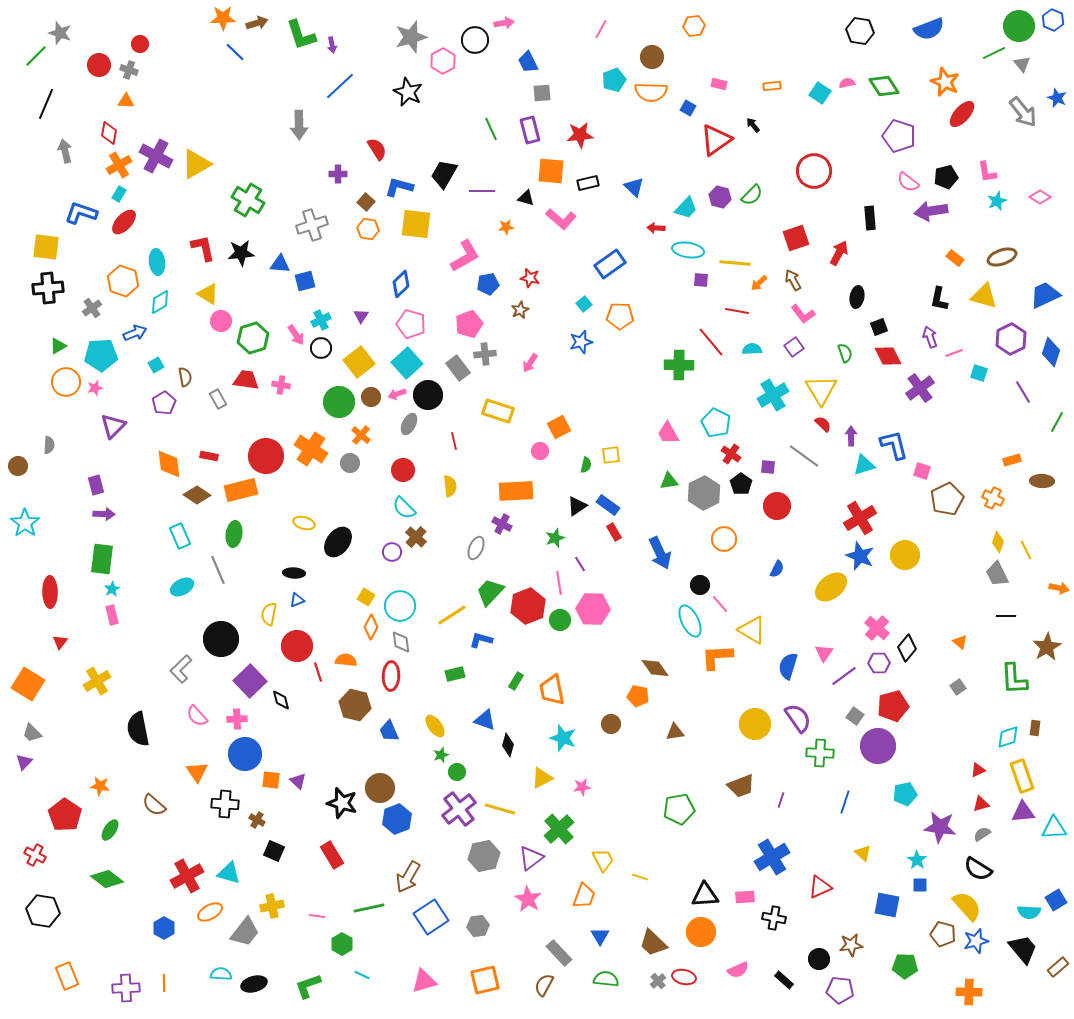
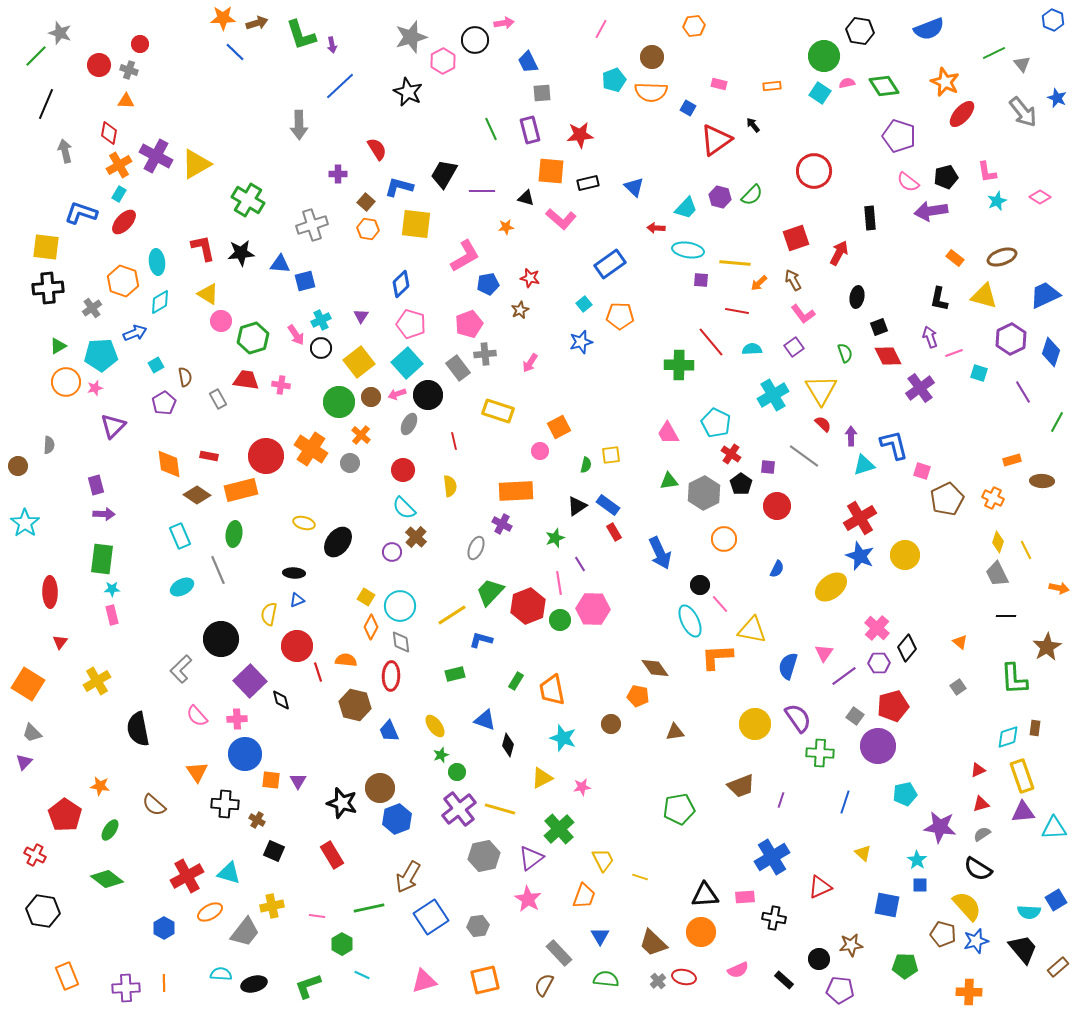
green circle at (1019, 26): moved 195 px left, 30 px down
cyan star at (112, 589): rotated 28 degrees clockwise
yellow triangle at (752, 630): rotated 20 degrees counterclockwise
purple triangle at (298, 781): rotated 18 degrees clockwise
